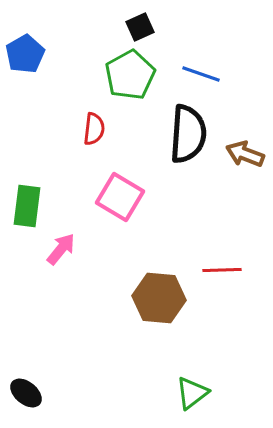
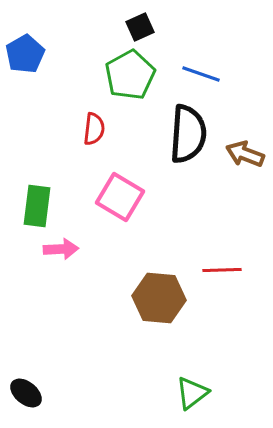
green rectangle: moved 10 px right
pink arrow: rotated 48 degrees clockwise
